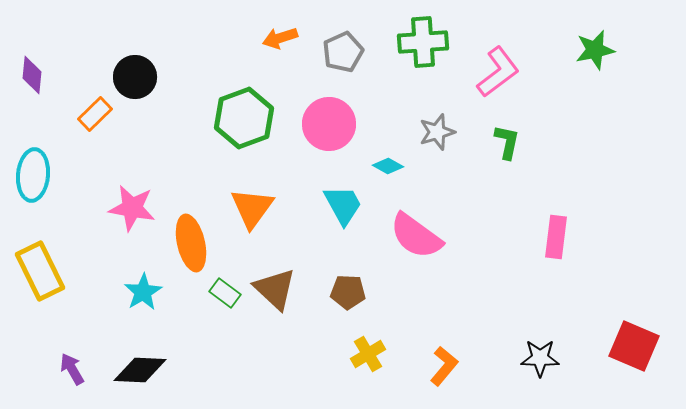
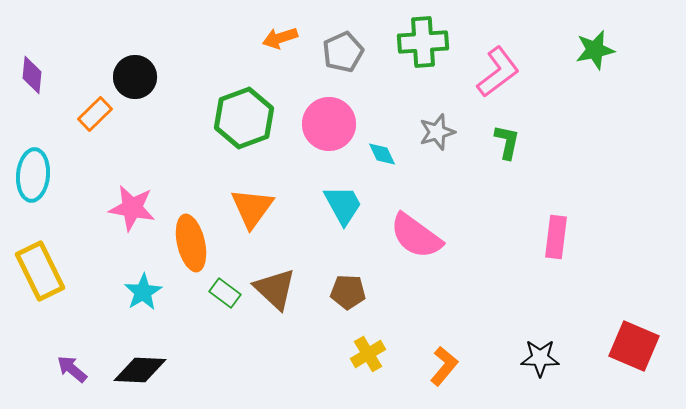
cyan diamond: moved 6 px left, 12 px up; rotated 36 degrees clockwise
purple arrow: rotated 20 degrees counterclockwise
